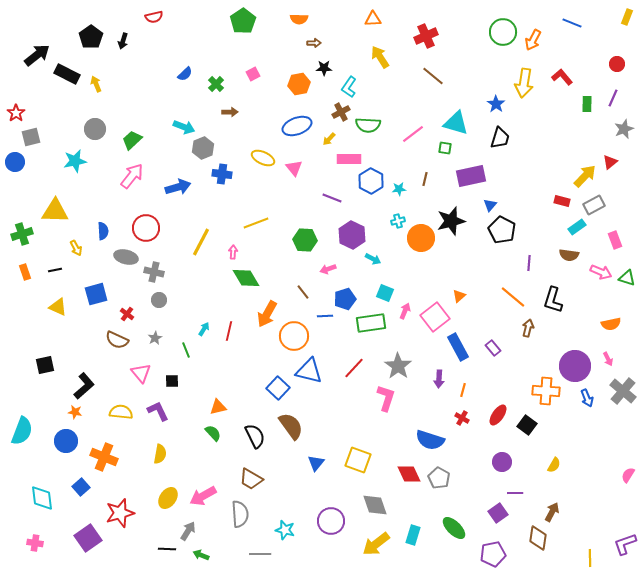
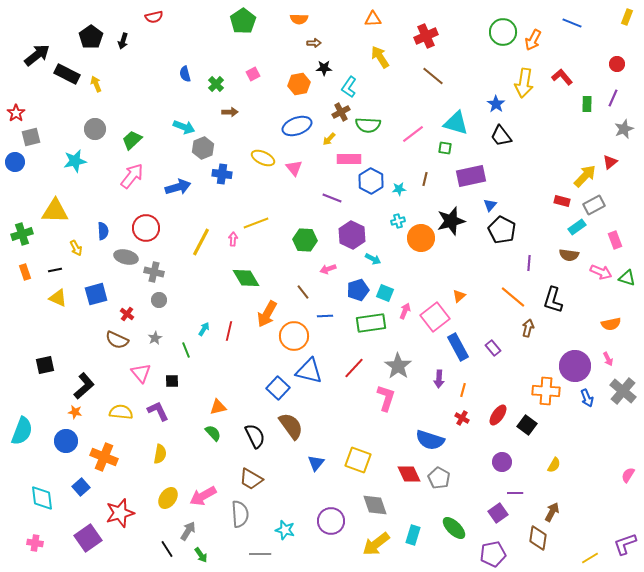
blue semicircle at (185, 74): rotated 119 degrees clockwise
black trapezoid at (500, 138): moved 1 px right, 2 px up; rotated 125 degrees clockwise
pink arrow at (233, 252): moved 13 px up
blue pentagon at (345, 299): moved 13 px right, 9 px up
yellow triangle at (58, 307): moved 9 px up
black line at (167, 549): rotated 54 degrees clockwise
green arrow at (201, 555): rotated 147 degrees counterclockwise
yellow line at (590, 558): rotated 60 degrees clockwise
